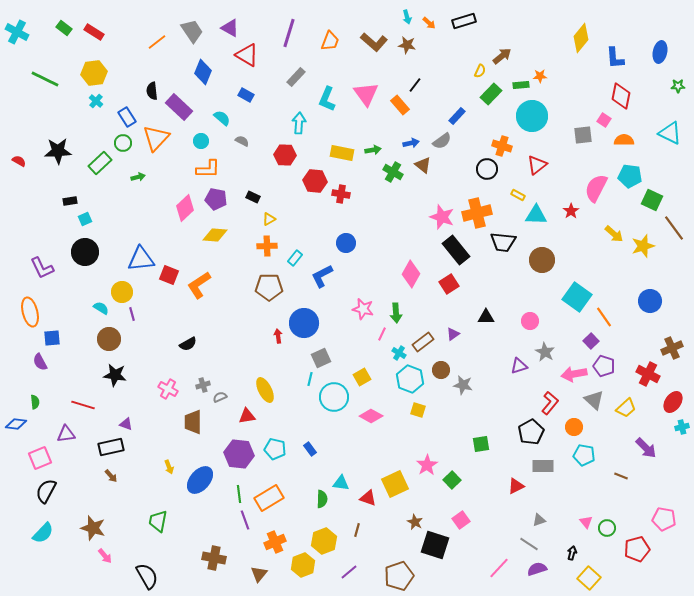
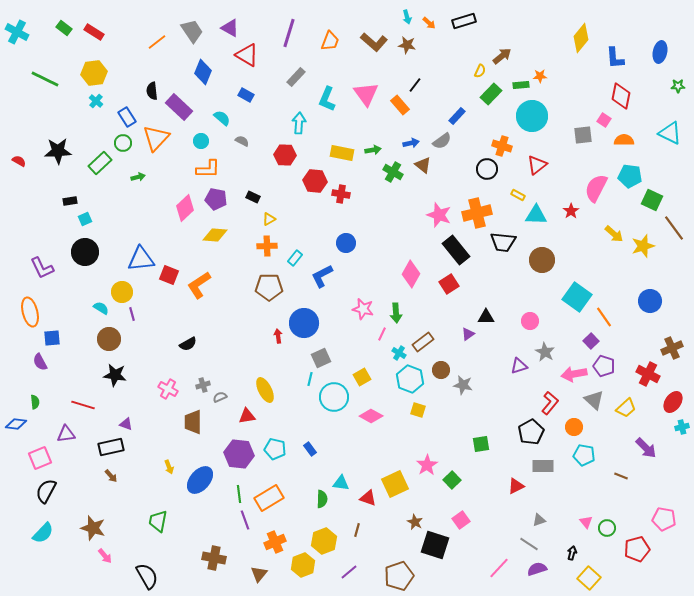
pink star at (442, 217): moved 3 px left, 2 px up
purple triangle at (453, 334): moved 15 px right
